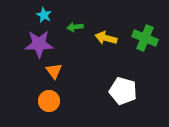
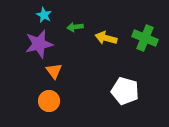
purple star: rotated 12 degrees counterclockwise
white pentagon: moved 2 px right
